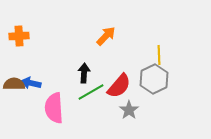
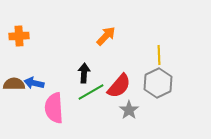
gray hexagon: moved 4 px right, 4 px down
blue arrow: moved 3 px right
